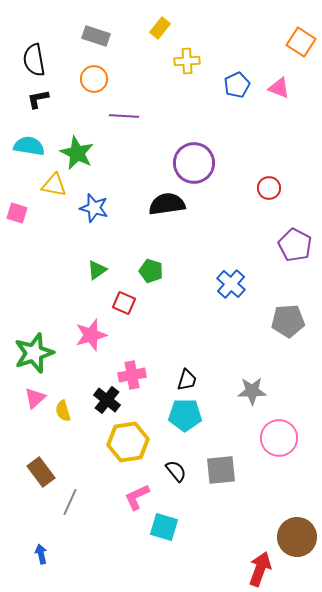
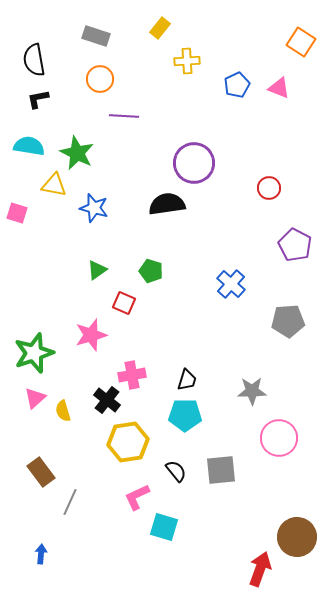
orange circle at (94, 79): moved 6 px right
blue arrow at (41, 554): rotated 18 degrees clockwise
